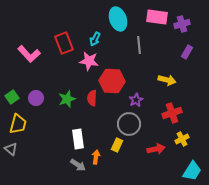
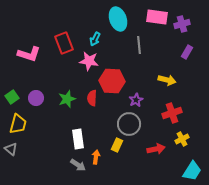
pink L-shape: rotated 30 degrees counterclockwise
